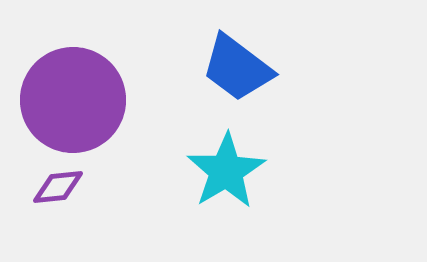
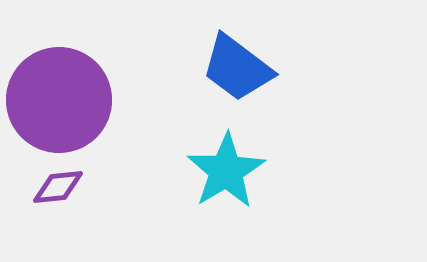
purple circle: moved 14 px left
